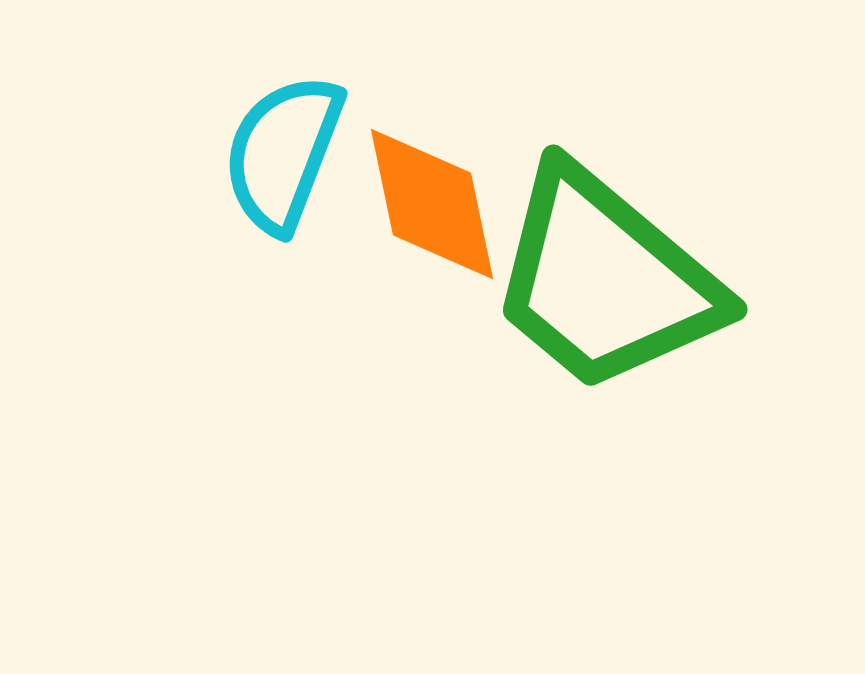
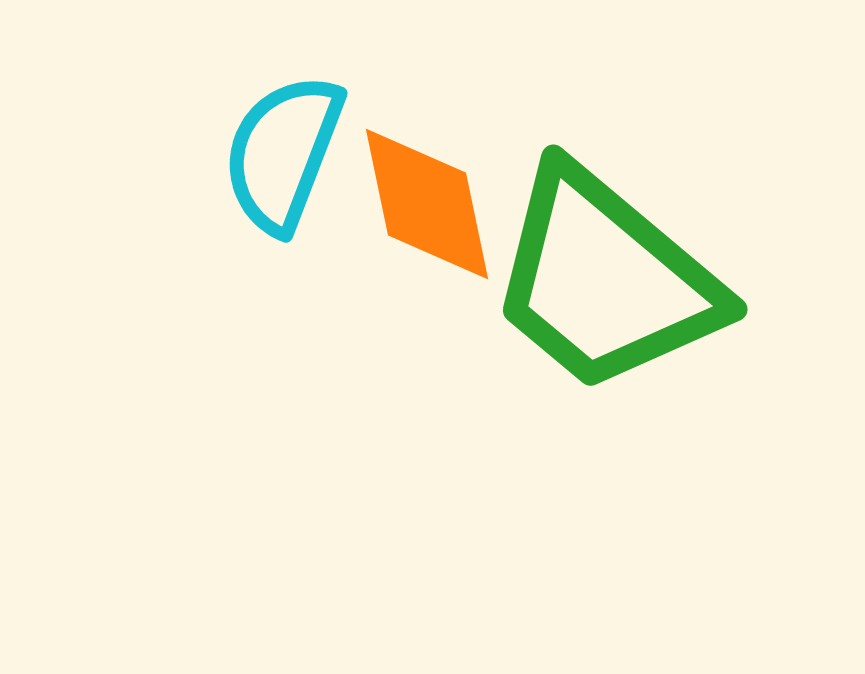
orange diamond: moved 5 px left
